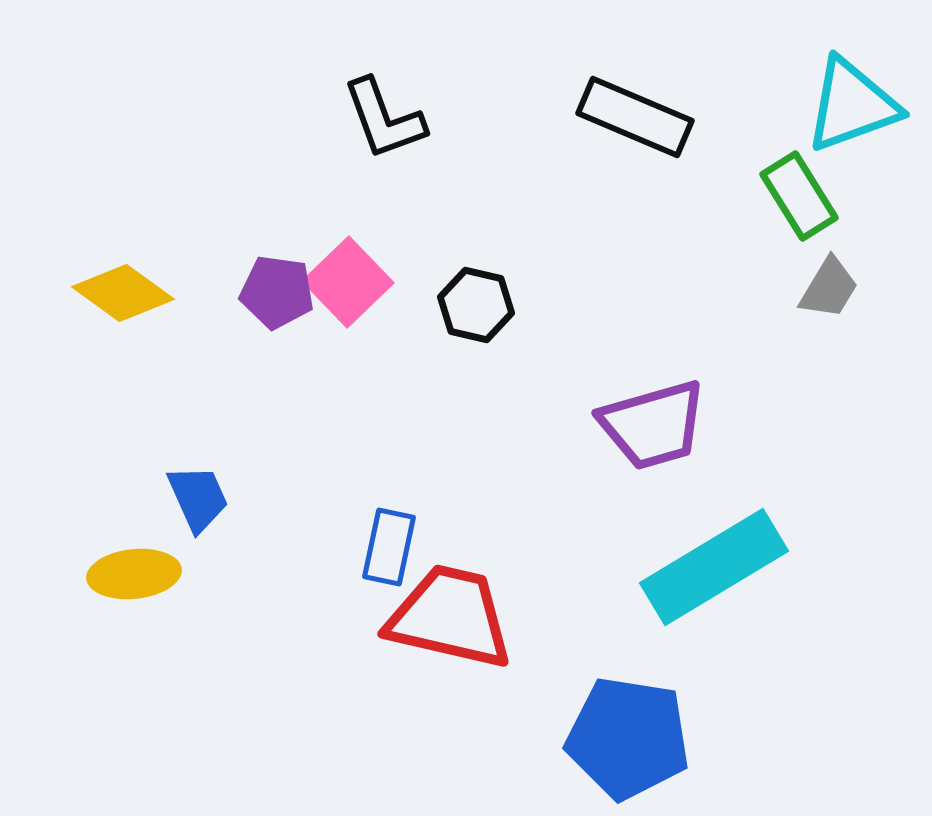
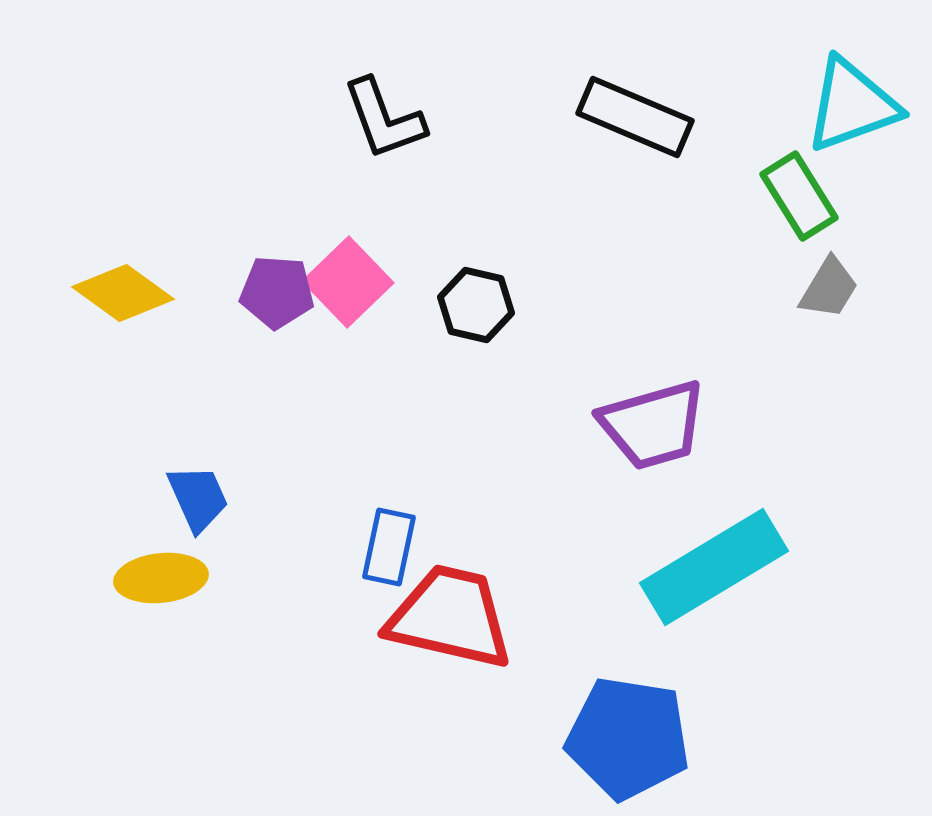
purple pentagon: rotated 4 degrees counterclockwise
yellow ellipse: moved 27 px right, 4 px down
